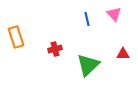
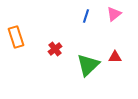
pink triangle: rotated 35 degrees clockwise
blue line: moved 1 px left, 3 px up; rotated 32 degrees clockwise
red cross: rotated 24 degrees counterclockwise
red triangle: moved 8 px left, 3 px down
